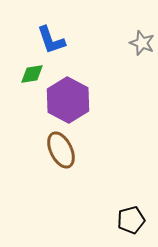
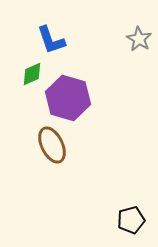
gray star: moved 3 px left, 4 px up; rotated 10 degrees clockwise
green diamond: rotated 15 degrees counterclockwise
purple hexagon: moved 2 px up; rotated 12 degrees counterclockwise
brown ellipse: moved 9 px left, 5 px up
